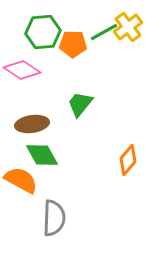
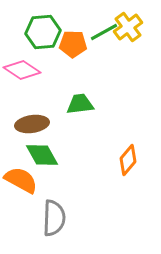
green trapezoid: rotated 44 degrees clockwise
